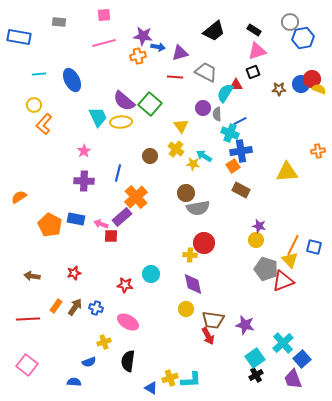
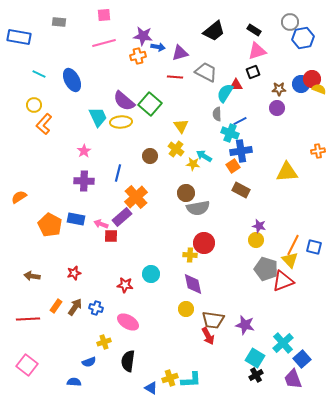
cyan line at (39, 74): rotated 32 degrees clockwise
purple circle at (203, 108): moved 74 px right
cyan square at (255, 358): rotated 24 degrees counterclockwise
